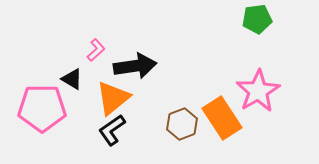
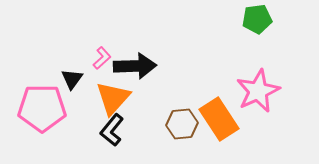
pink L-shape: moved 6 px right, 8 px down
black arrow: rotated 6 degrees clockwise
black triangle: rotated 35 degrees clockwise
pink star: rotated 6 degrees clockwise
orange triangle: rotated 9 degrees counterclockwise
orange rectangle: moved 3 px left, 1 px down
brown hexagon: rotated 16 degrees clockwise
black L-shape: rotated 16 degrees counterclockwise
